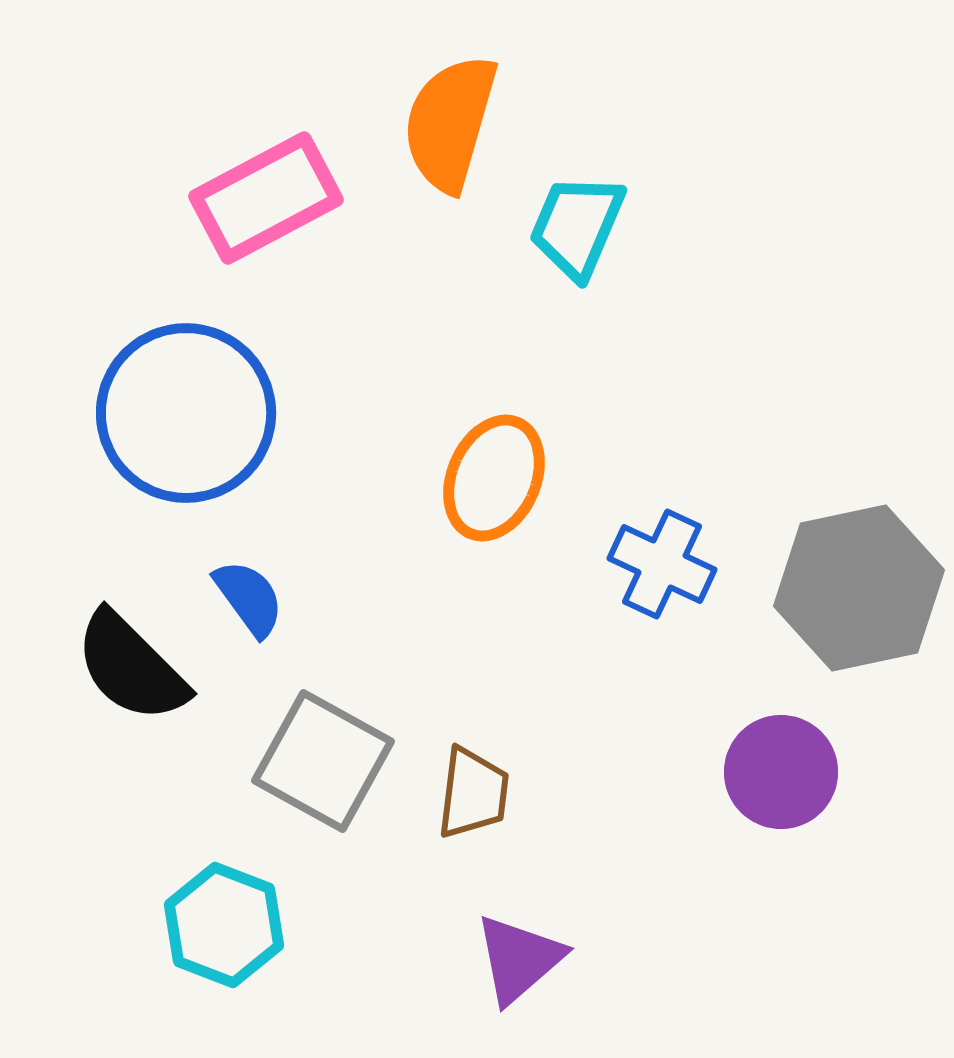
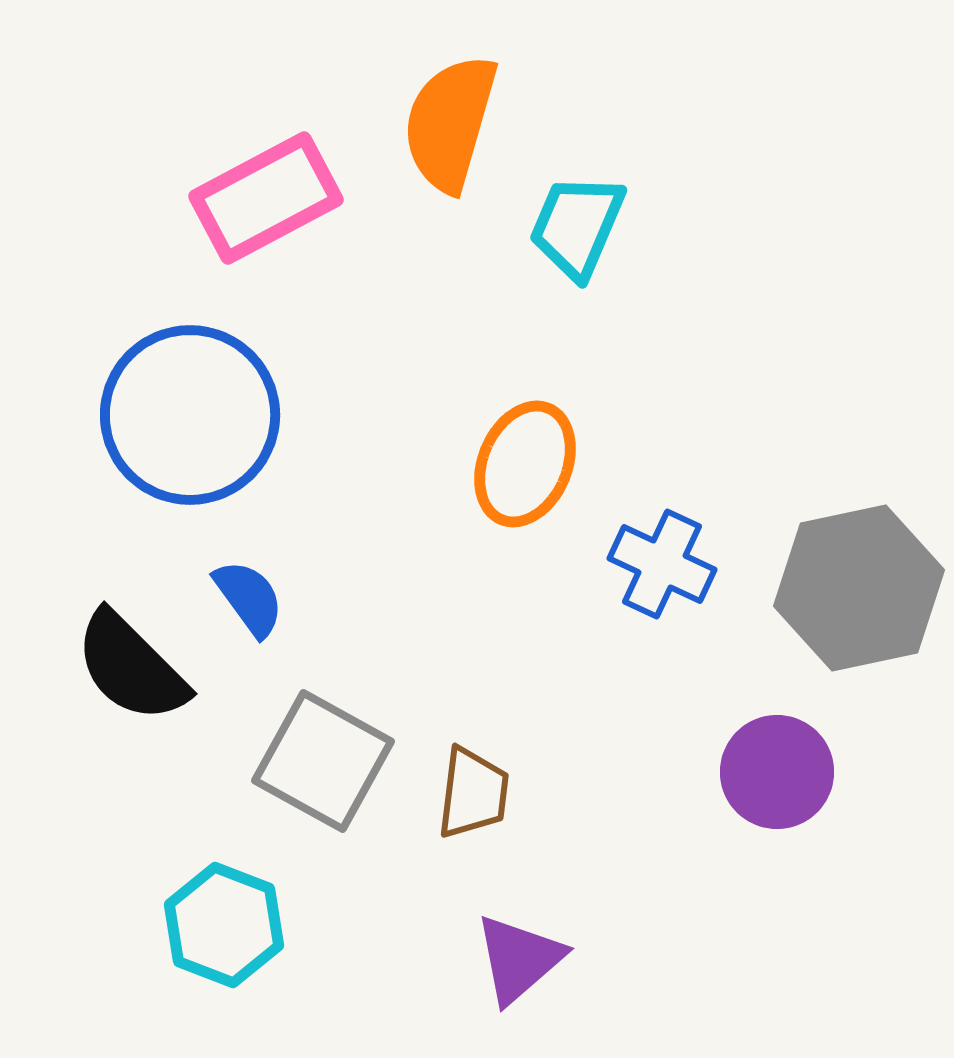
blue circle: moved 4 px right, 2 px down
orange ellipse: moved 31 px right, 14 px up
purple circle: moved 4 px left
